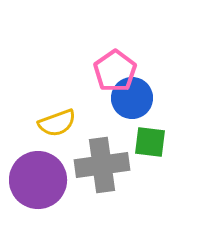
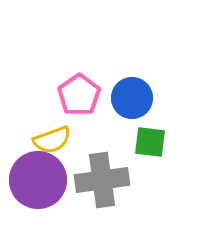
pink pentagon: moved 36 px left, 24 px down
yellow semicircle: moved 5 px left, 17 px down
gray cross: moved 15 px down
